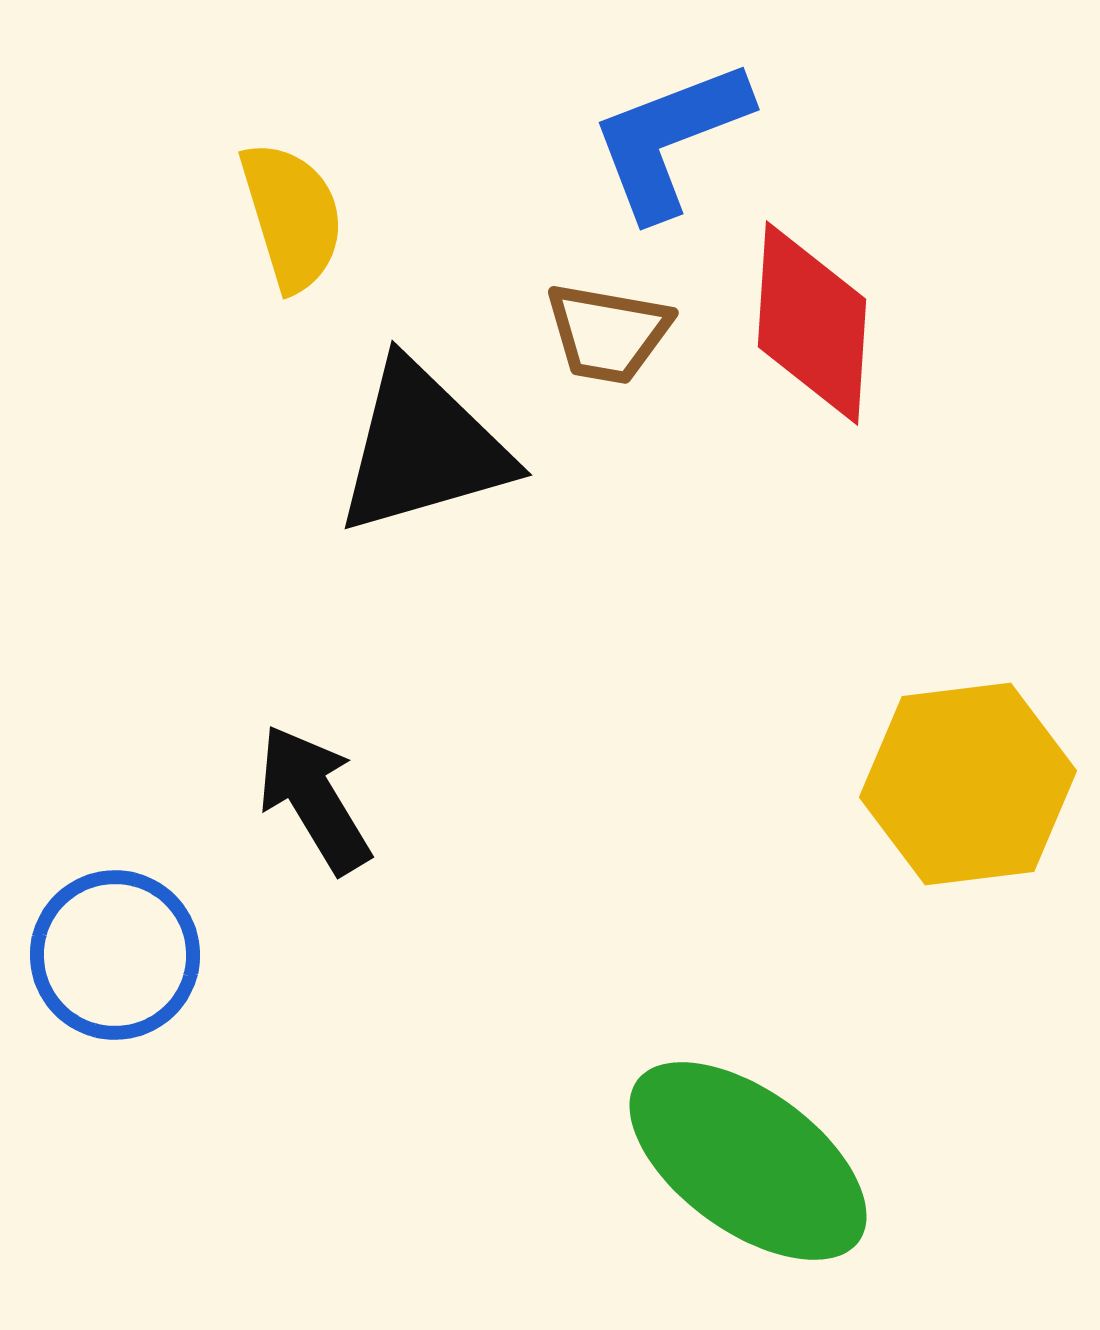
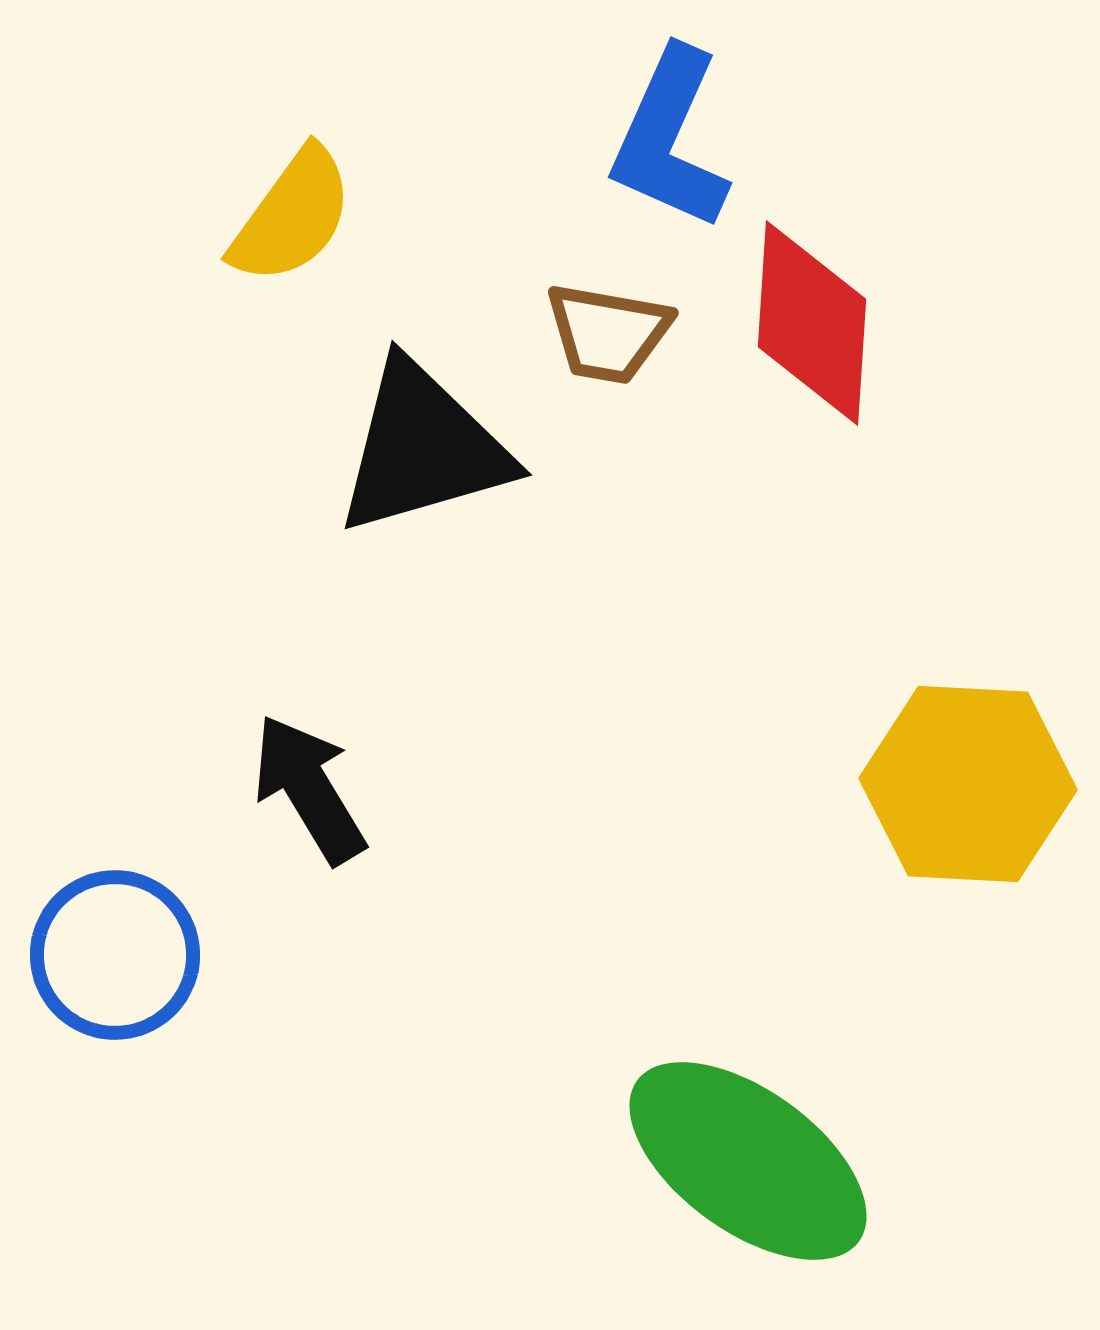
blue L-shape: rotated 45 degrees counterclockwise
yellow semicircle: rotated 53 degrees clockwise
yellow hexagon: rotated 10 degrees clockwise
black arrow: moved 5 px left, 10 px up
